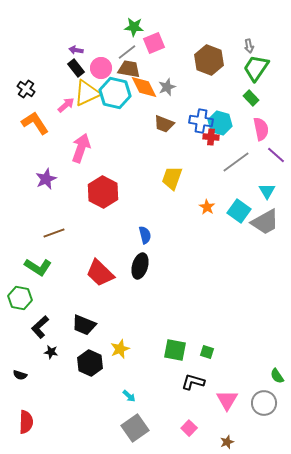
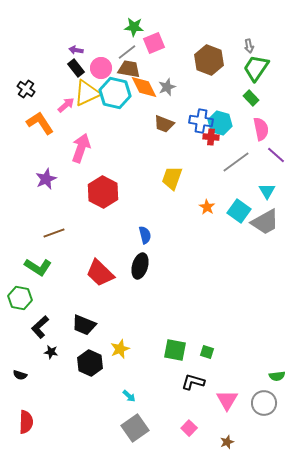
orange L-shape at (35, 123): moved 5 px right
green semicircle at (277, 376): rotated 63 degrees counterclockwise
